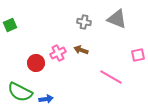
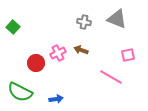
green square: moved 3 px right, 2 px down; rotated 24 degrees counterclockwise
pink square: moved 10 px left
blue arrow: moved 10 px right
